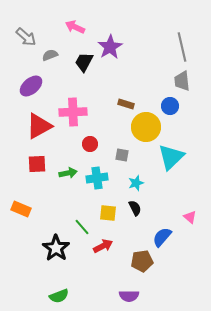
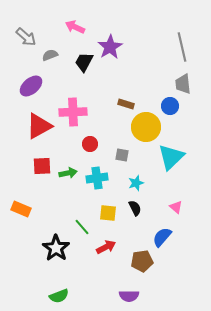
gray trapezoid: moved 1 px right, 3 px down
red square: moved 5 px right, 2 px down
pink triangle: moved 14 px left, 10 px up
red arrow: moved 3 px right, 1 px down
